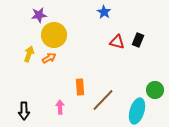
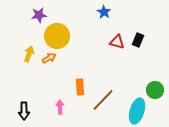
yellow circle: moved 3 px right, 1 px down
